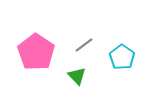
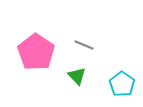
gray line: rotated 60 degrees clockwise
cyan pentagon: moved 27 px down
